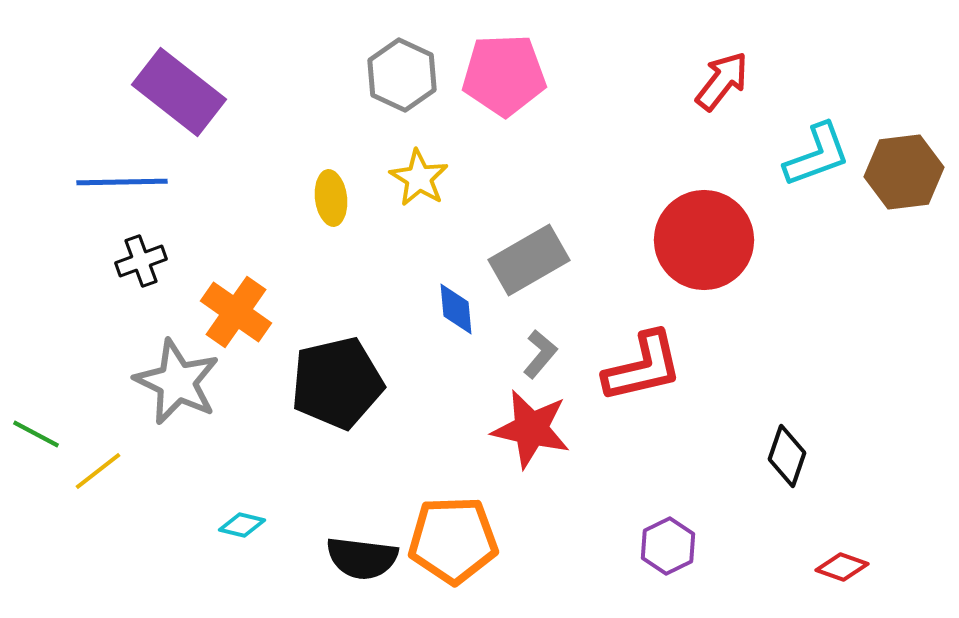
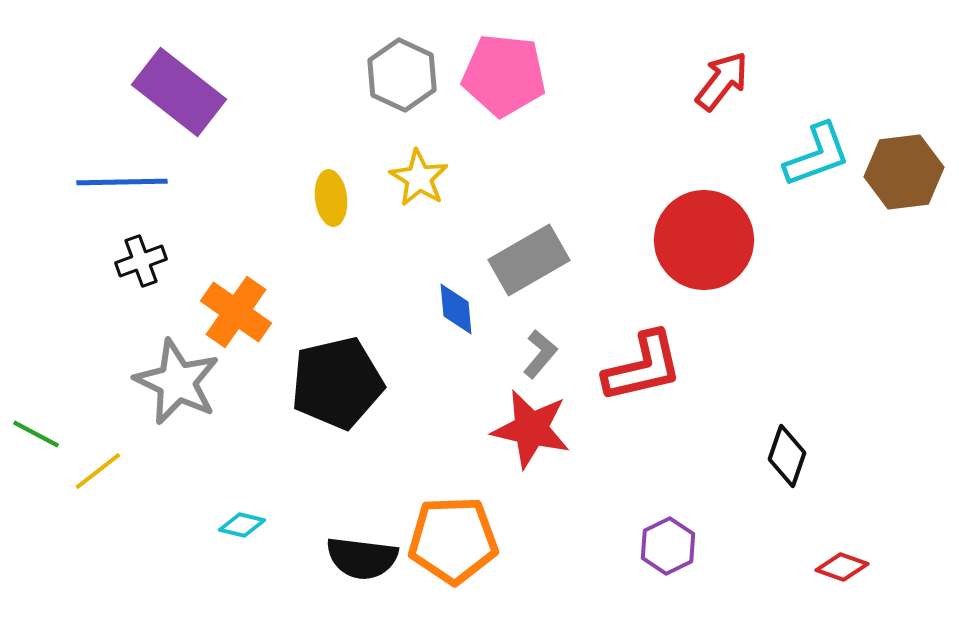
pink pentagon: rotated 8 degrees clockwise
